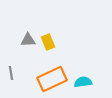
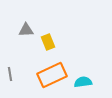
gray triangle: moved 2 px left, 10 px up
gray line: moved 1 px left, 1 px down
orange rectangle: moved 4 px up
